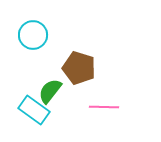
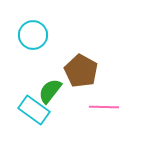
brown pentagon: moved 2 px right, 3 px down; rotated 12 degrees clockwise
